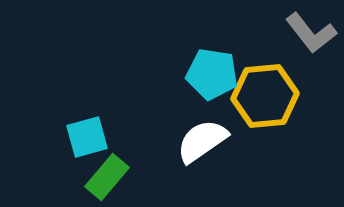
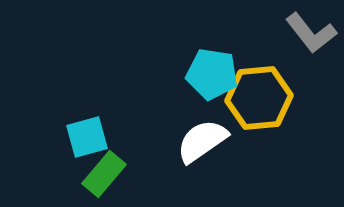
yellow hexagon: moved 6 px left, 2 px down
green rectangle: moved 3 px left, 3 px up
